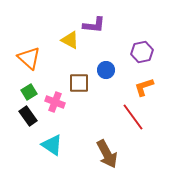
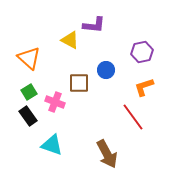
cyan triangle: rotated 15 degrees counterclockwise
